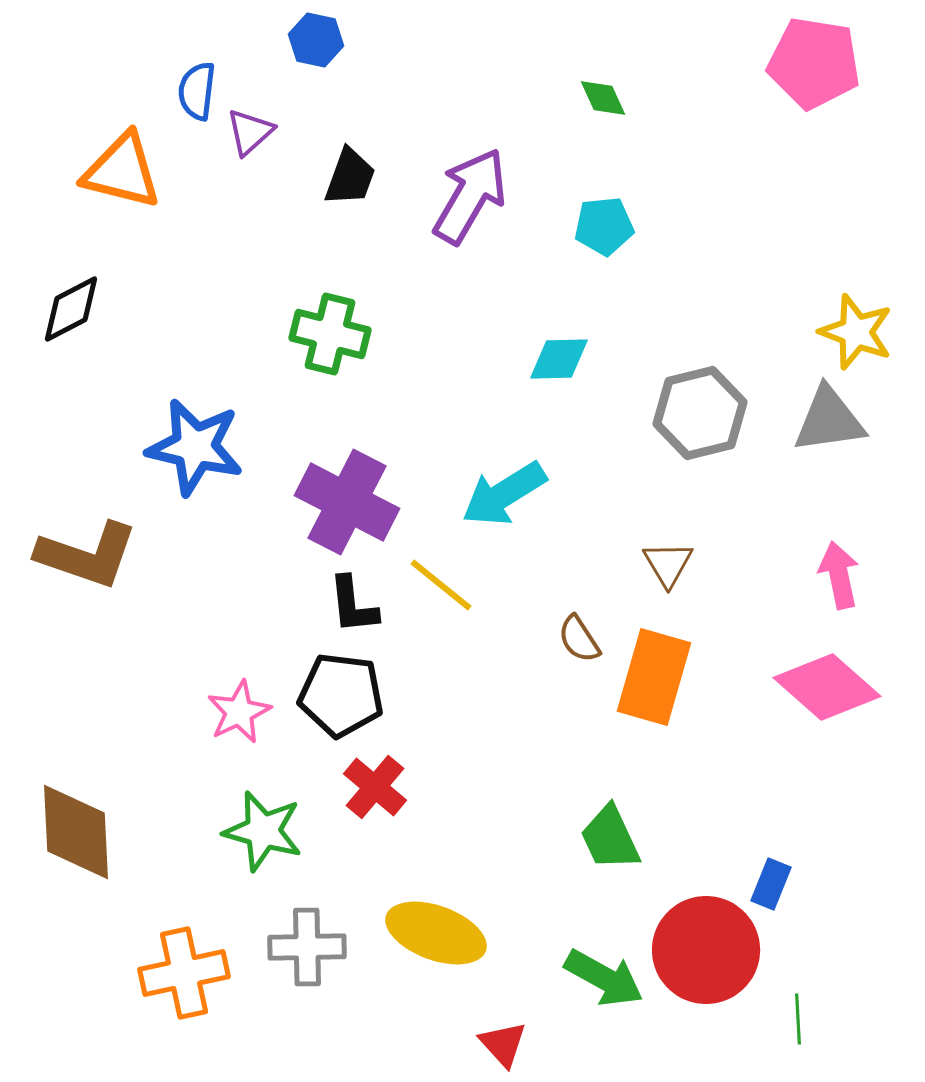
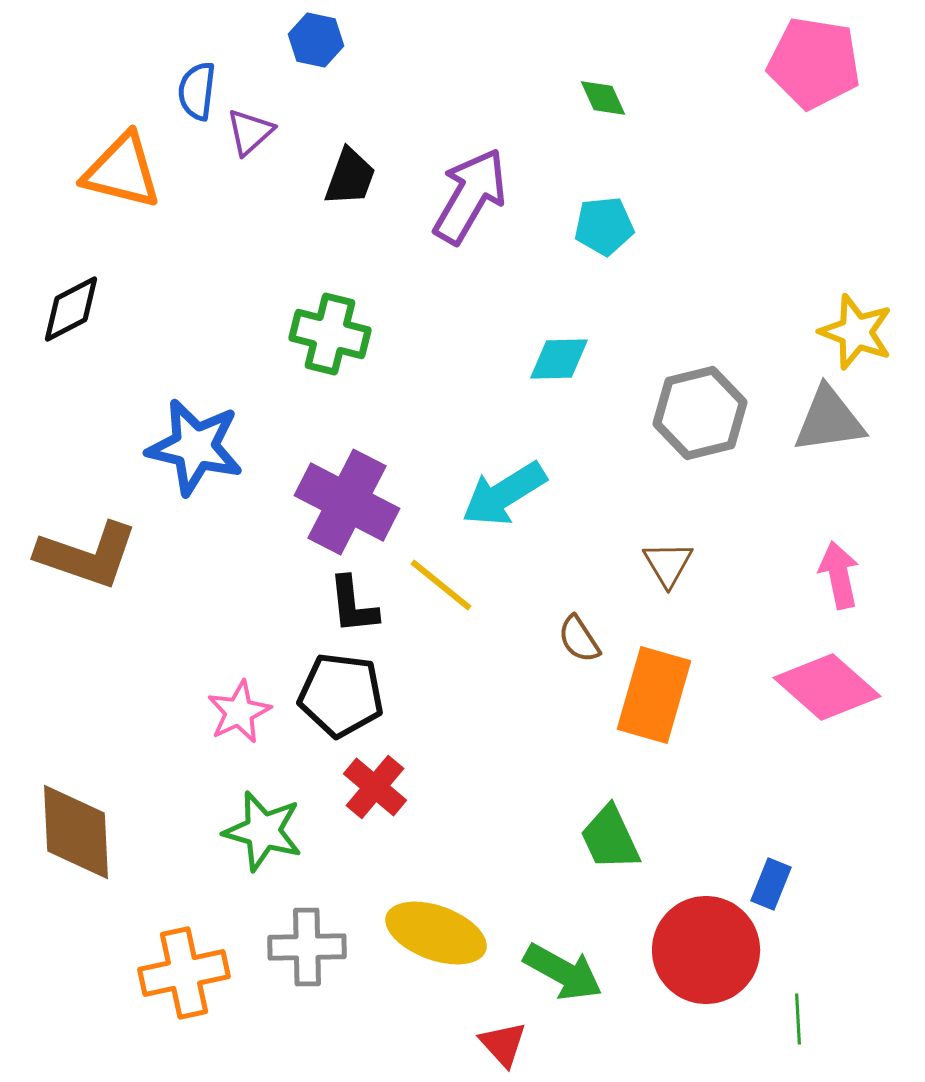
orange rectangle: moved 18 px down
green arrow: moved 41 px left, 6 px up
